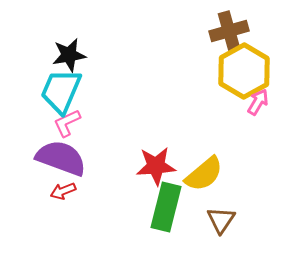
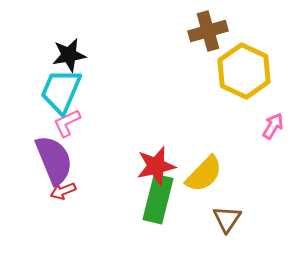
brown cross: moved 21 px left
yellow hexagon: rotated 6 degrees counterclockwise
pink arrow: moved 15 px right, 24 px down
purple semicircle: moved 7 px left, 2 px down; rotated 48 degrees clockwise
red star: rotated 9 degrees counterclockwise
yellow semicircle: rotated 6 degrees counterclockwise
green rectangle: moved 8 px left, 8 px up
brown triangle: moved 6 px right, 1 px up
